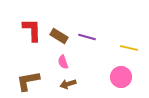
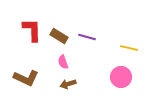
brown L-shape: moved 2 px left, 3 px up; rotated 145 degrees counterclockwise
